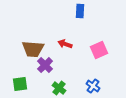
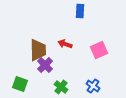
brown trapezoid: moved 5 px right, 1 px down; rotated 95 degrees counterclockwise
green square: rotated 28 degrees clockwise
green cross: moved 2 px right, 1 px up
